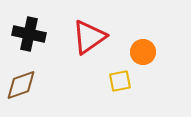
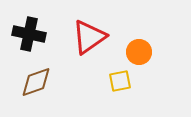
orange circle: moved 4 px left
brown diamond: moved 15 px right, 3 px up
